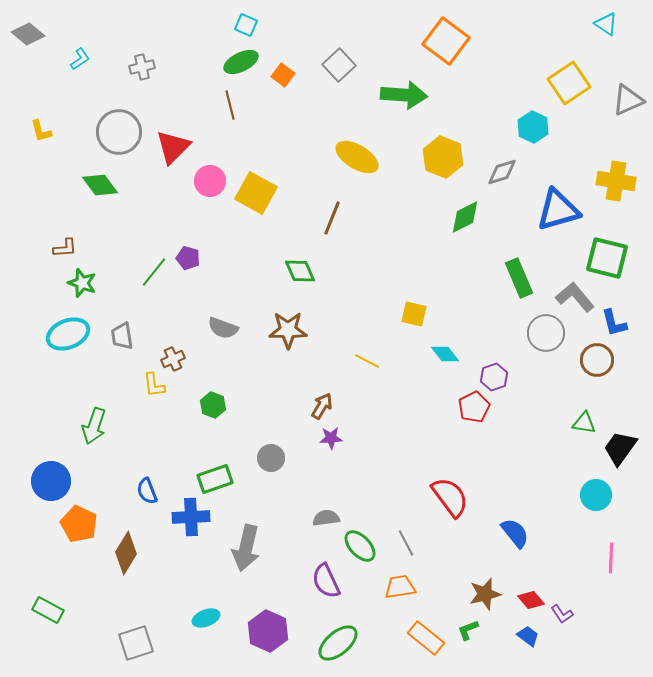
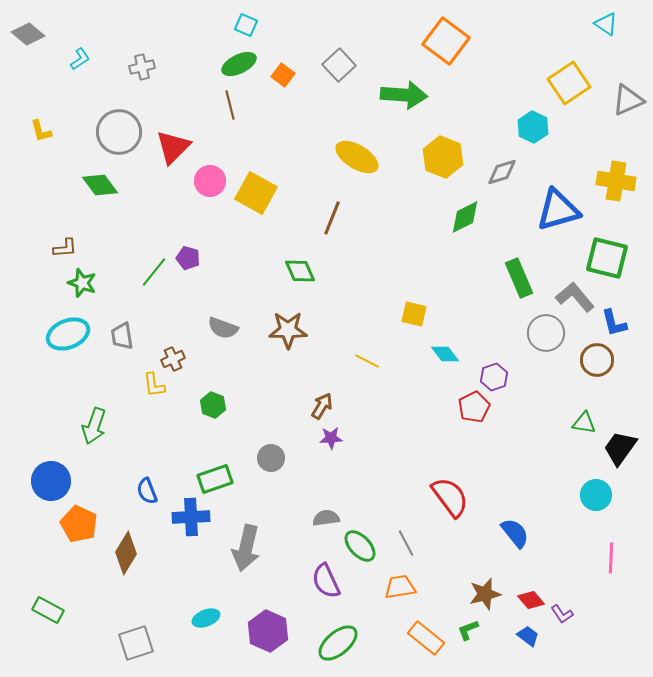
green ellipse at (241, 62): moved 2 px left, 2 px down
